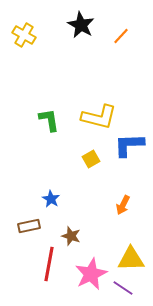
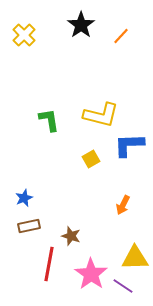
black star: rotated 8 degrees clockwise
yellow cross: rotated 15 degrees clockwise
yellow L-shape: moved 2 px right, 2 px up
blue star: moved 27 px left, 1 px up; rotated 18 degrees clockwise
yellow triangle: moved 4 px right, 1 px up
pink star: rotated 12 degrees counterclockwise
purple line: moved 2 px up
